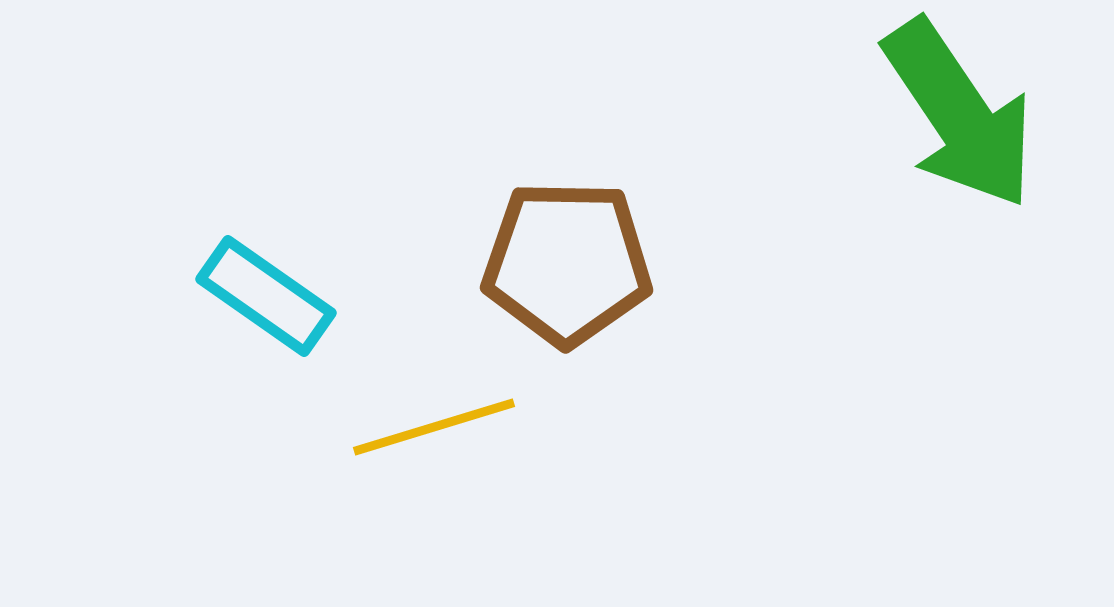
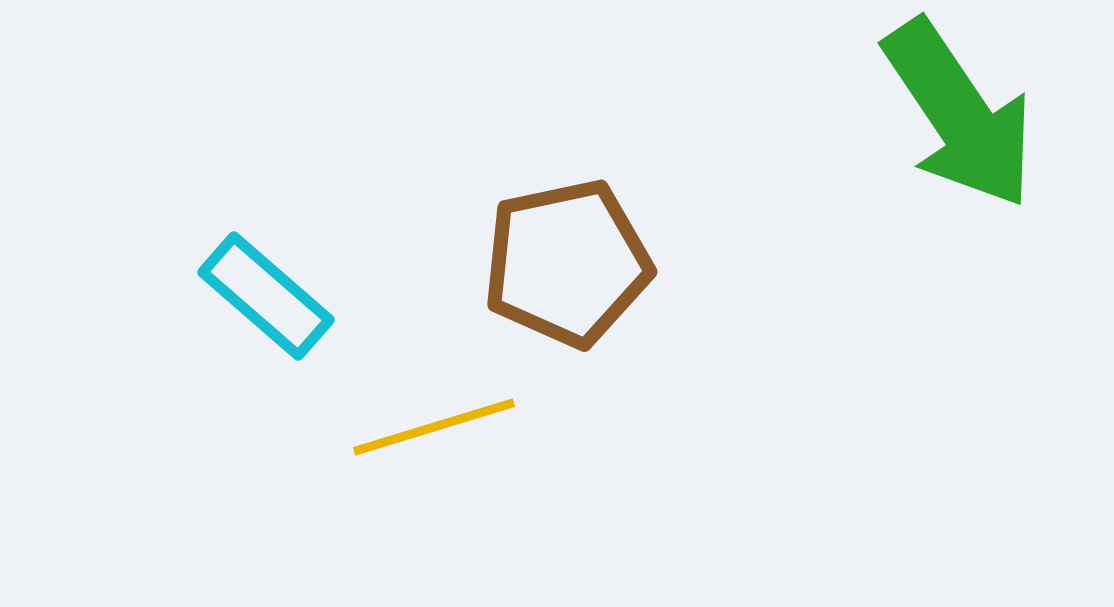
brown pentagon: rotated 13 degrees counterclockwise
cyan rectangle: rotated 6 degrees clockwise
